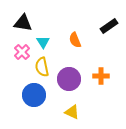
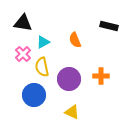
black rectangle: rotated 48 degrees clockwise
cyan triangle: rotated 32 degrees clockwise
pink cross: moved 1 px right, 2 px down
